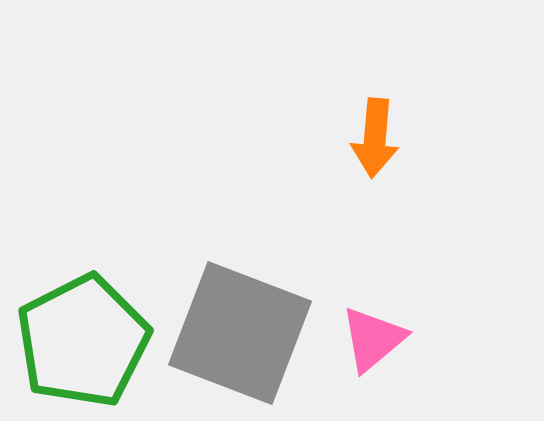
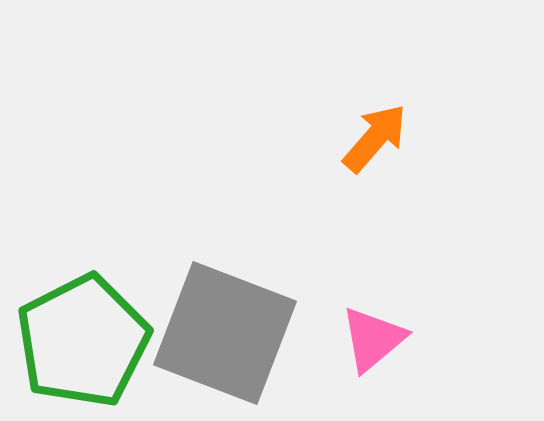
orange arrow: rotated 144 degrees counterclockwise
gray square: moved 15 px left
